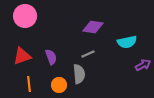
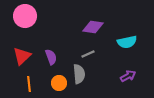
red triangle: rotated 24 degrees counterclockwise
purple arrow: moved 15 px left, 11 px down
orange circle: moved 2 px up
